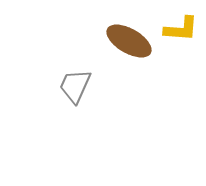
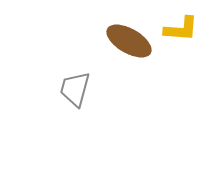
gray trapezoid: moved 3 px down; rotated 9 degrees counterclockwise
